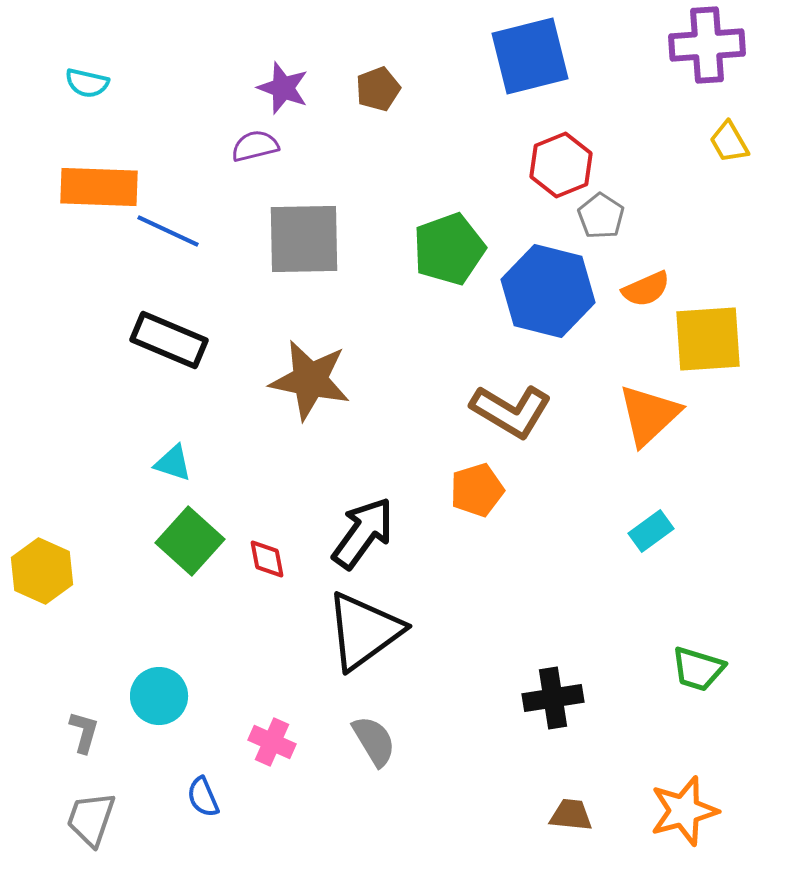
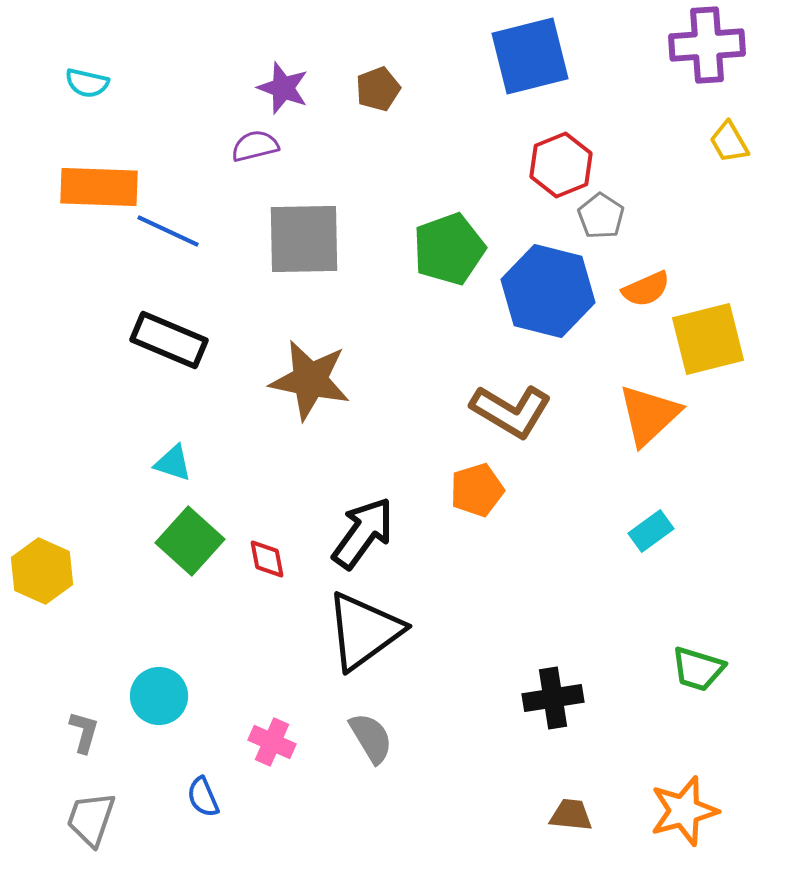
yellow square: rotated 10 degrees counterclockwise
gray semicircle: moved 3 px left, 3 px up
